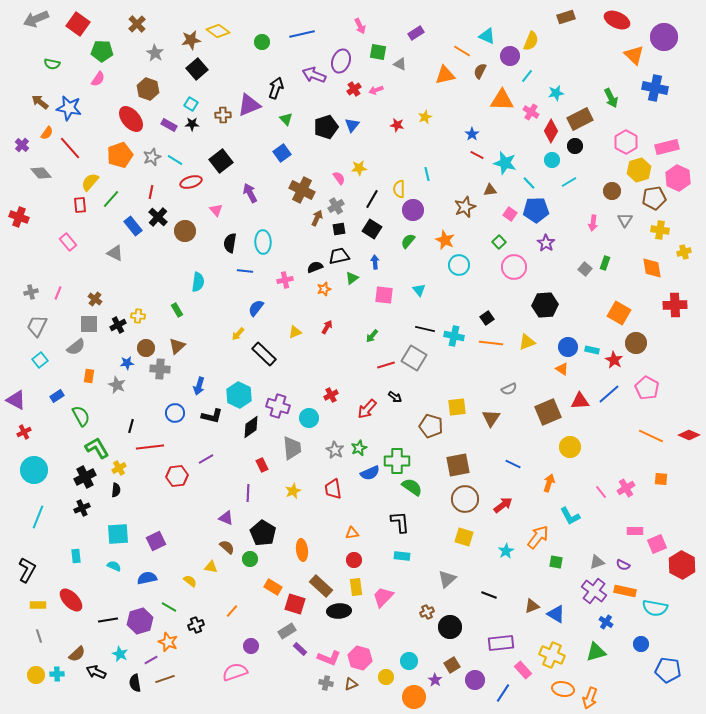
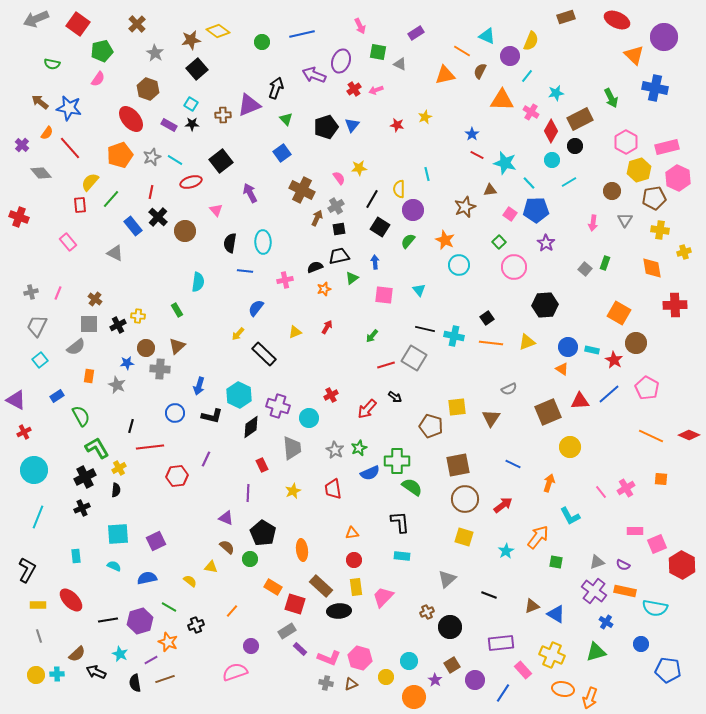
green pentagon at (102, 51): rotated 15 degrees counterclockwise
black square at (372, 229): moved 8 px right, 2 px up
purple line at (206, 459): rotated 35 degrees counterclockwise
